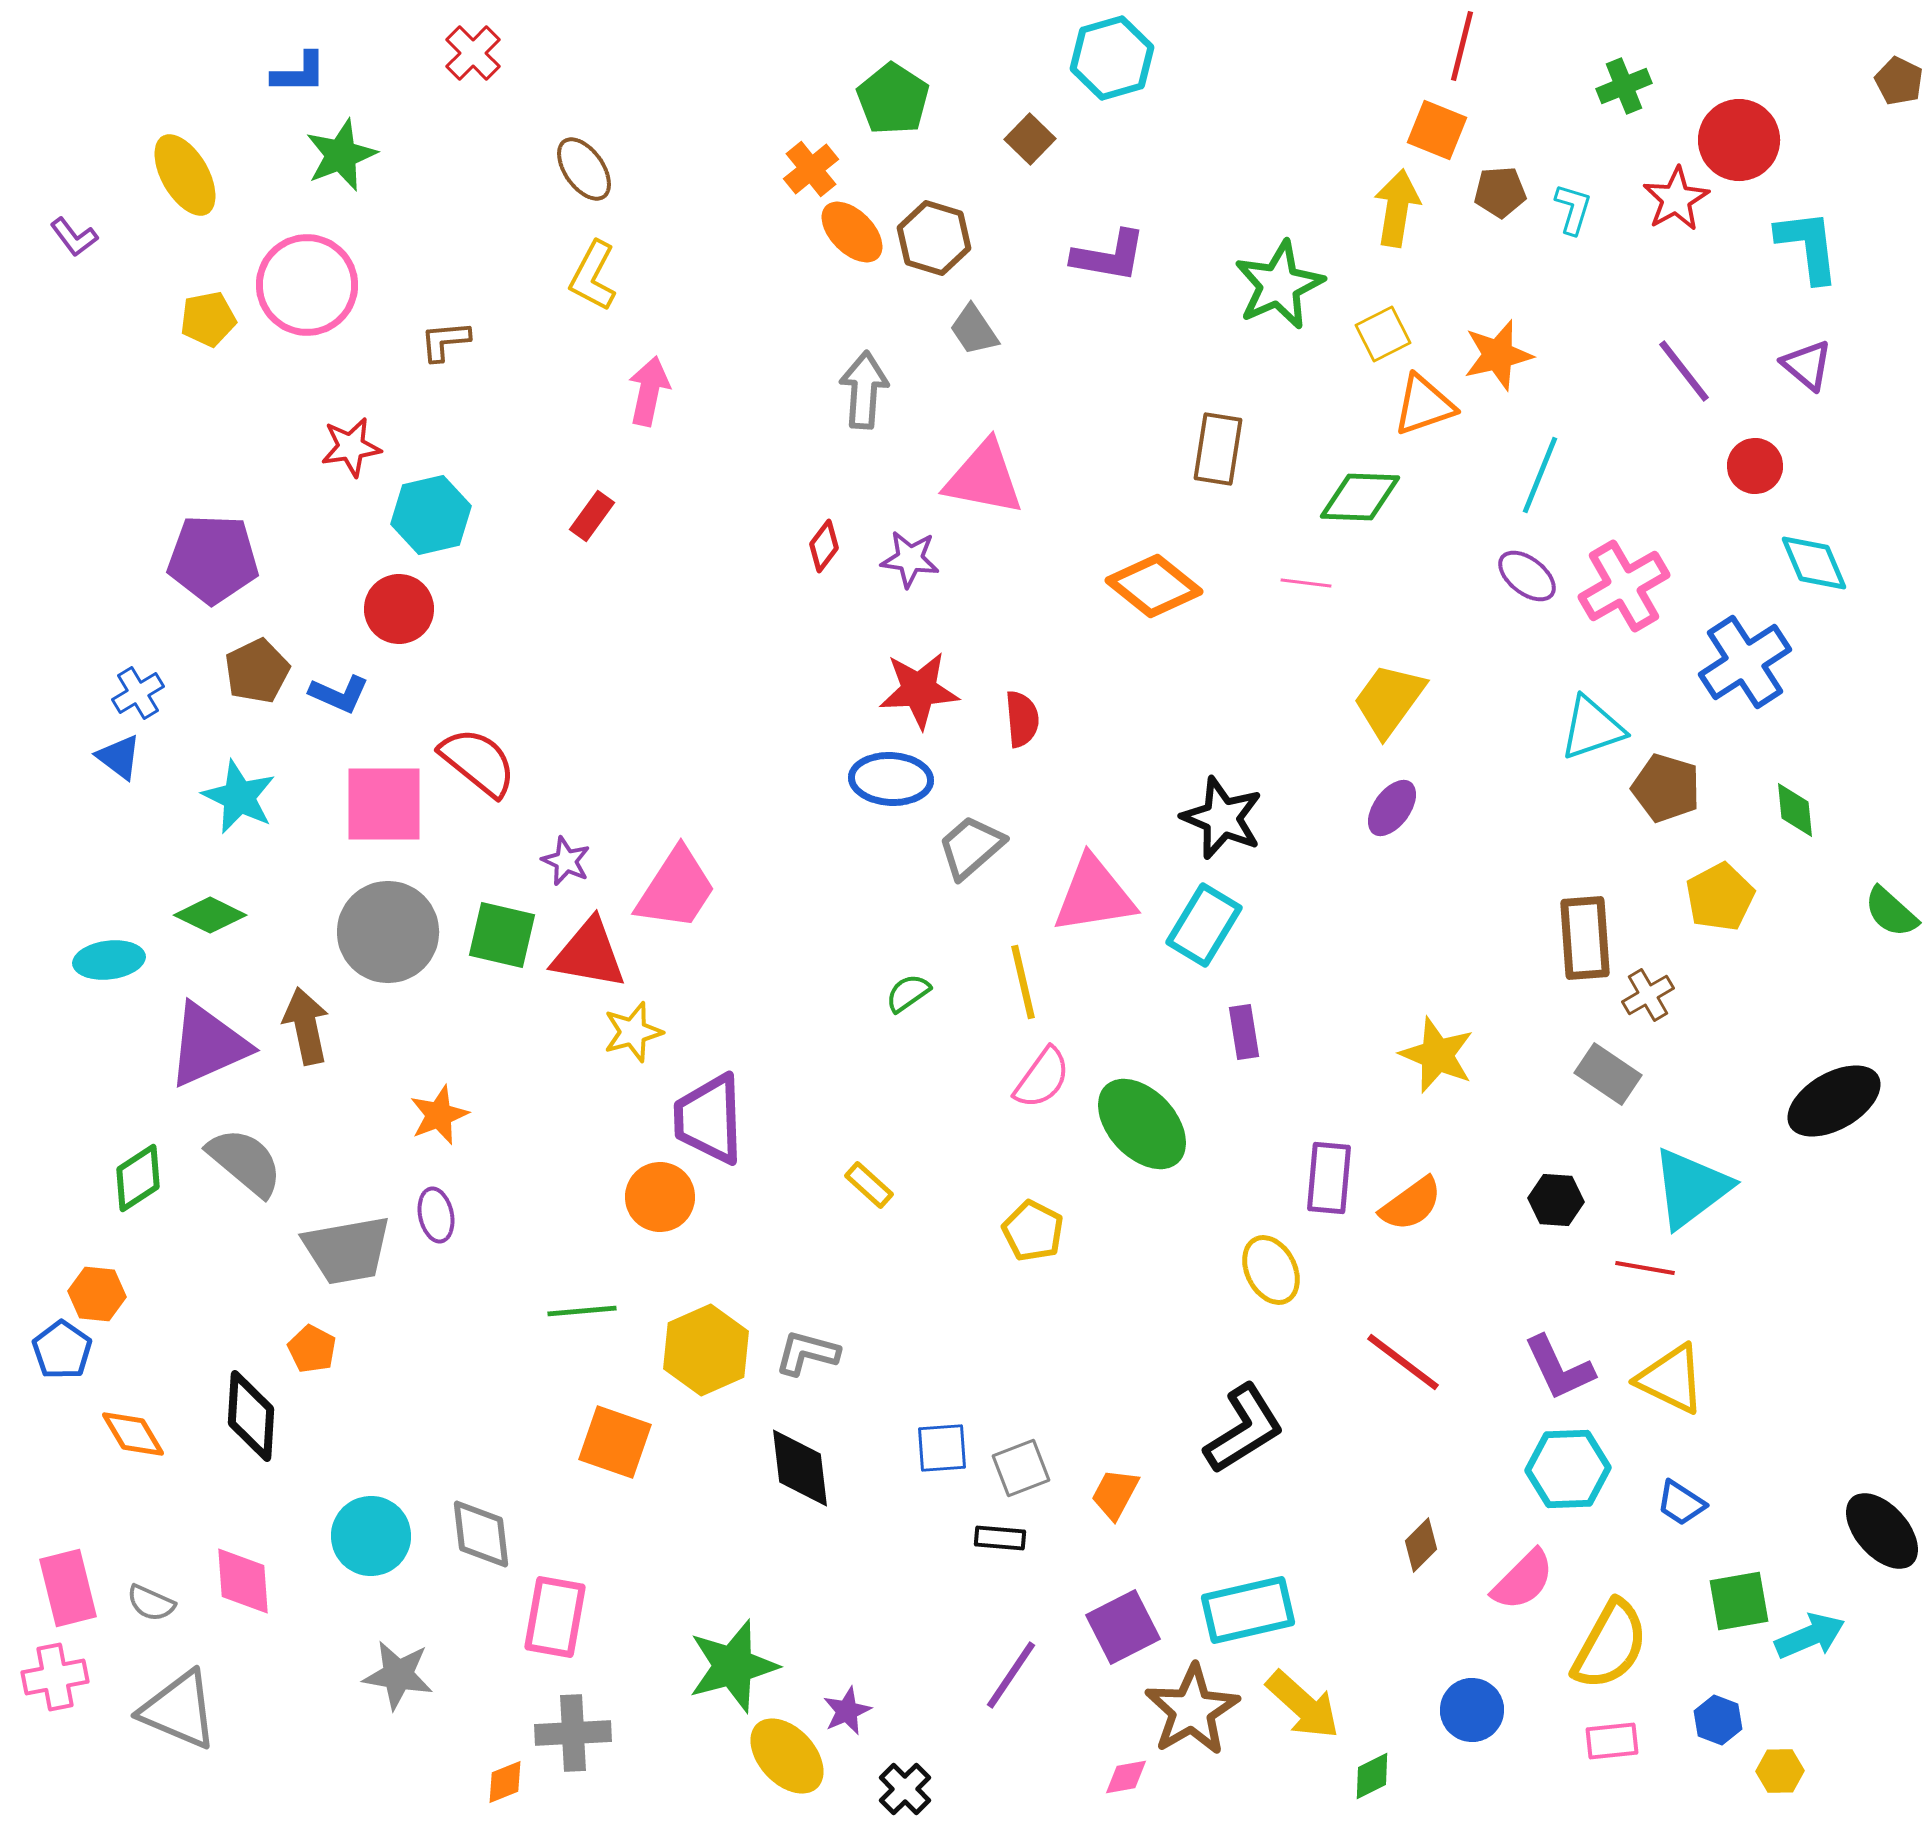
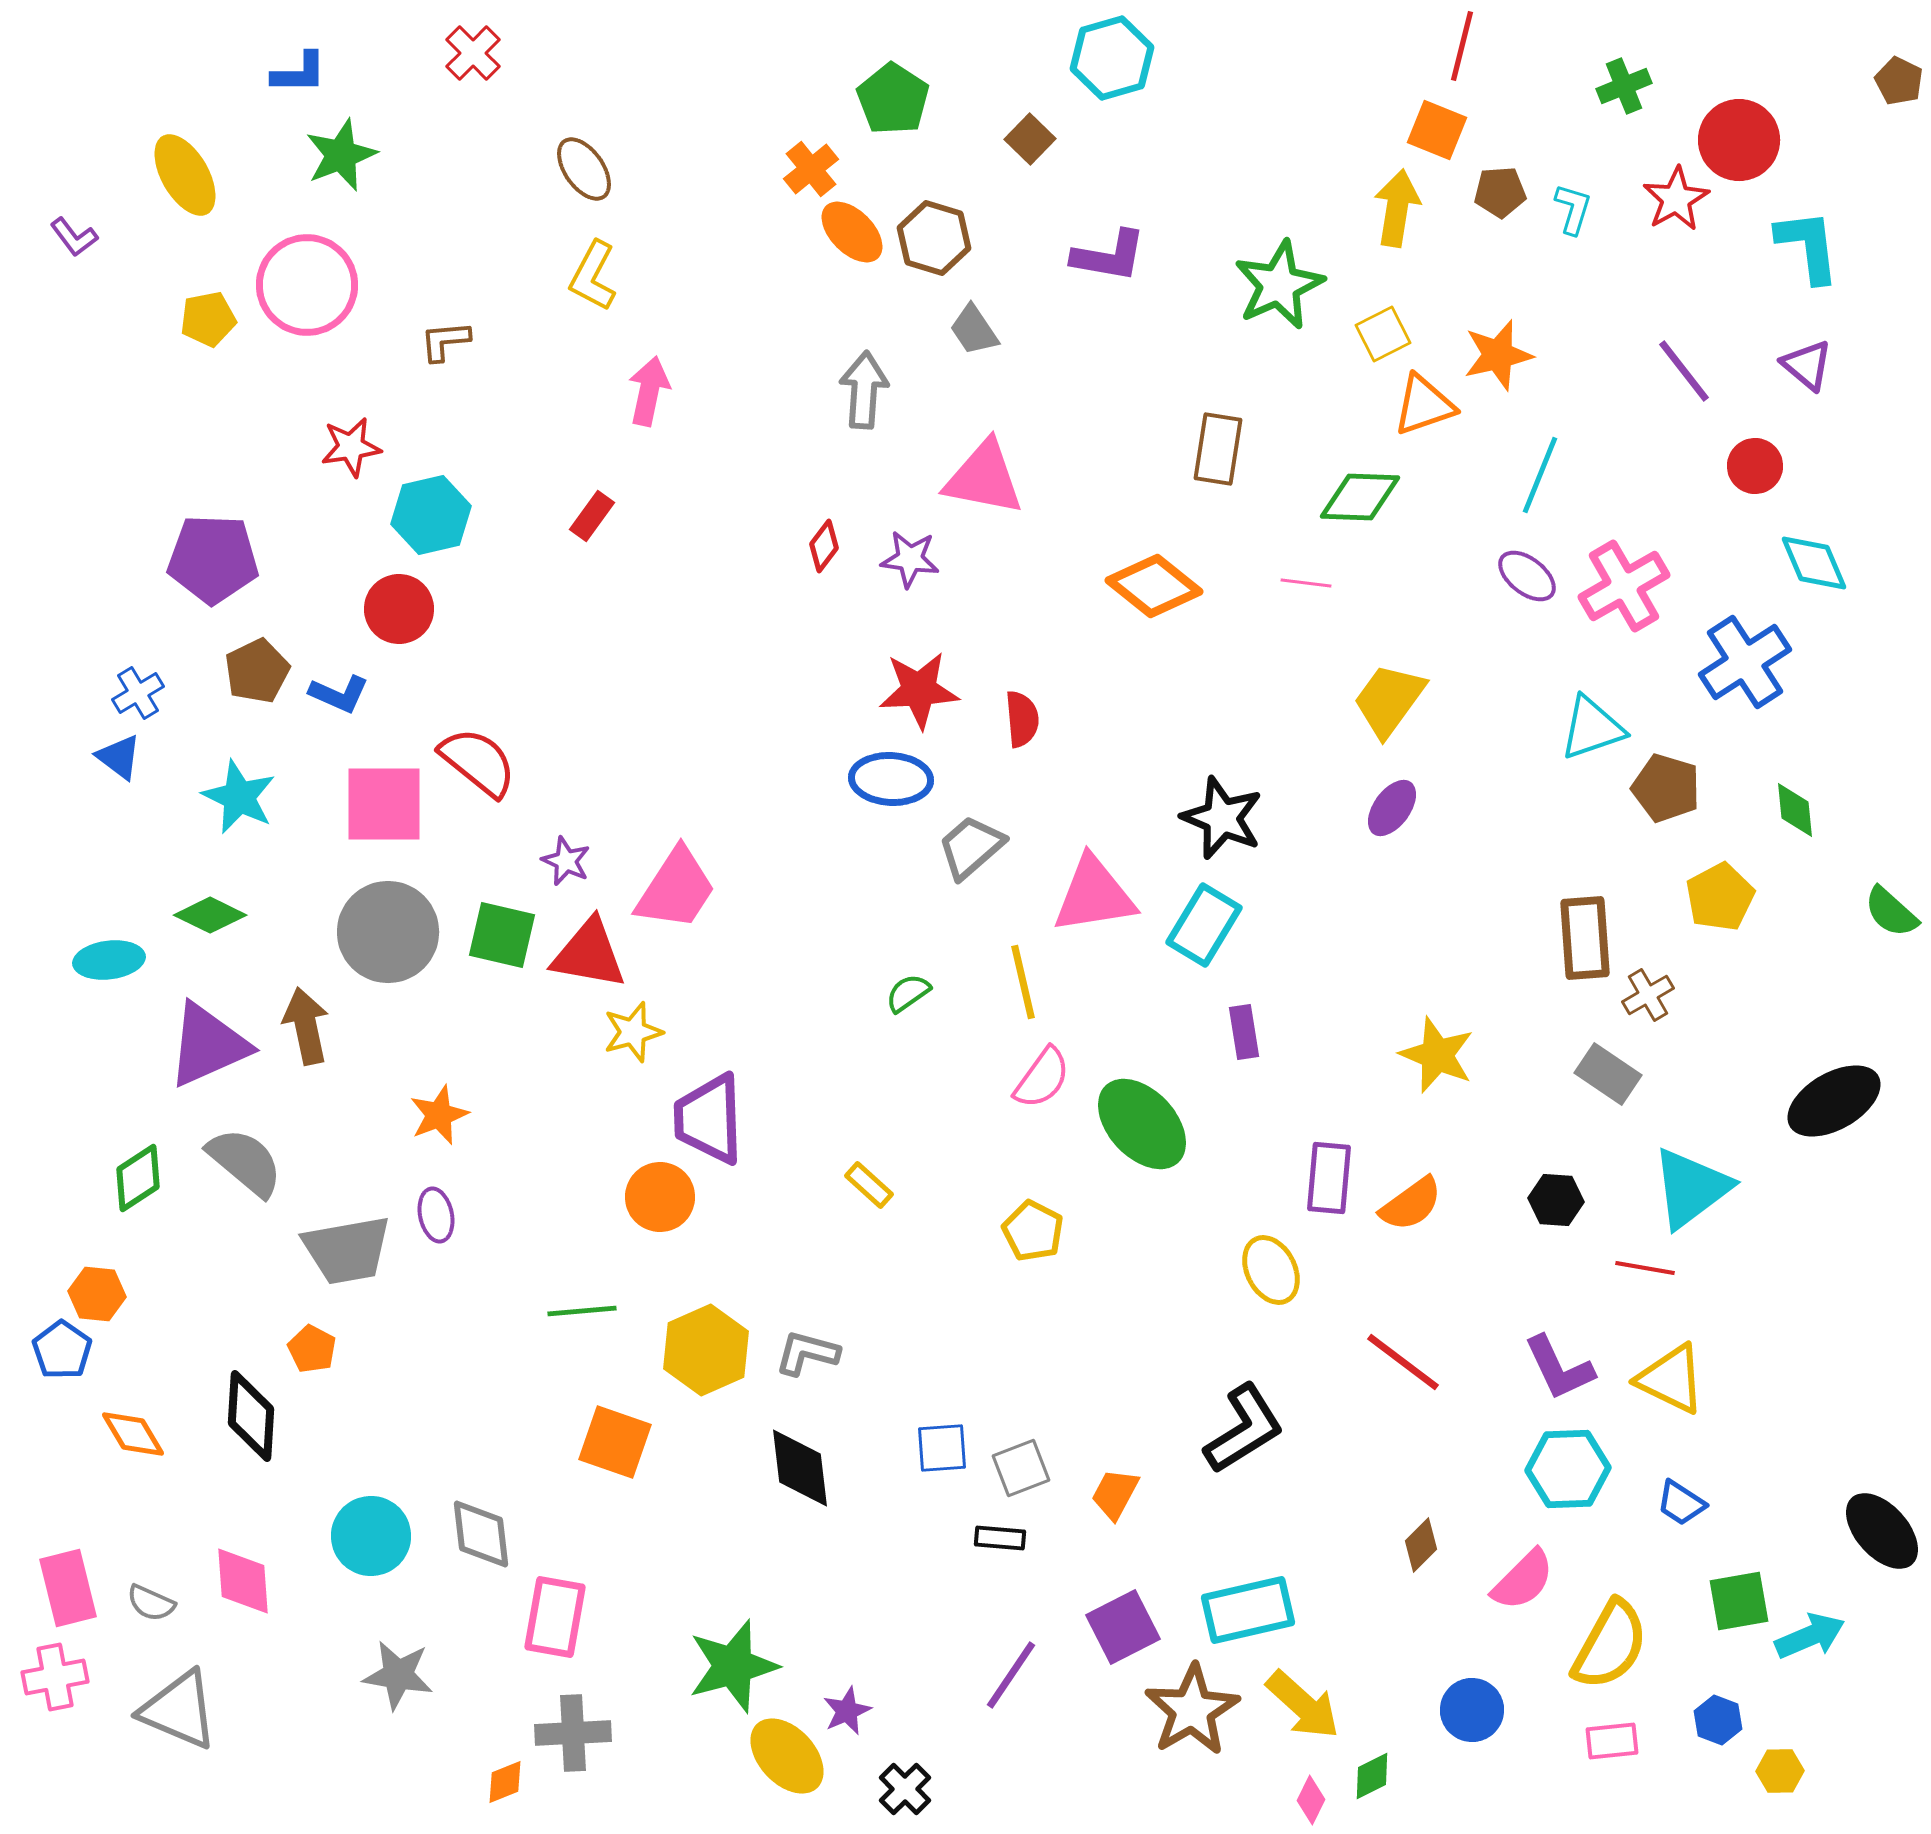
pink diamond at (1126, 1777): moved 185 px right, 23 px down; rotated 54 degrees counterclockwise
